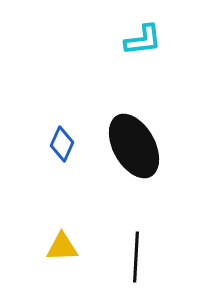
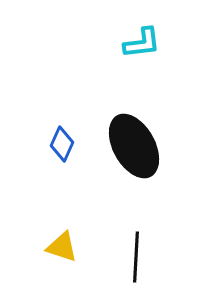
cyan L-shape: moved 1 px left, 3 px down
yellow triangle: rotated 20 degrees clockwise
